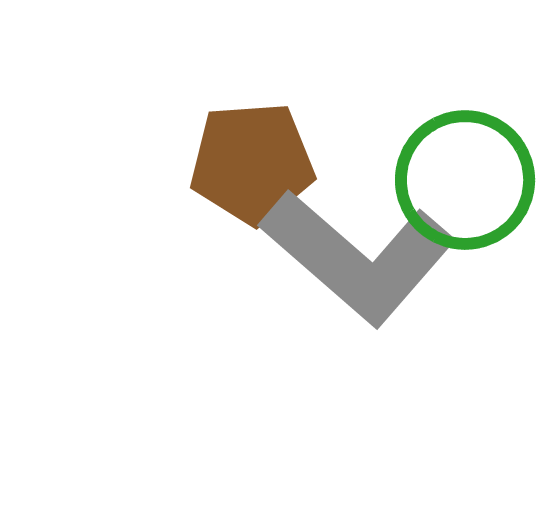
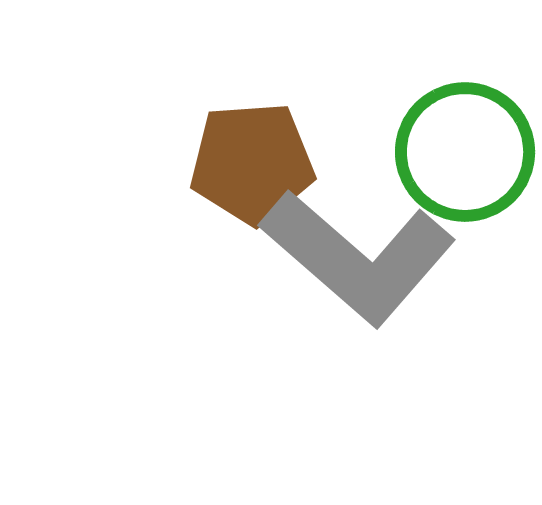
green circle: moved 28 px up
